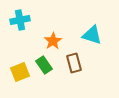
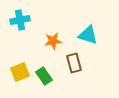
cyan triangle: moved 4 px left
orange star: rotated 24 degrees clockwise
green rectangle: moved 11 px down
